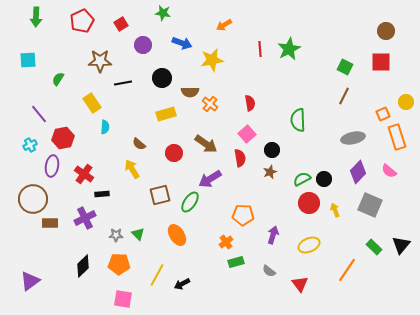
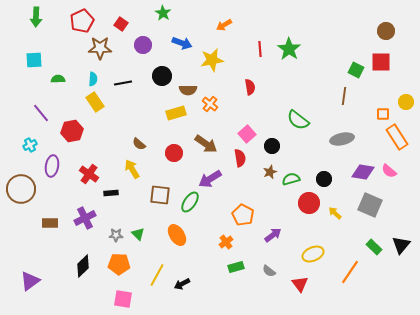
green star at (163, 13): rotated 21 degrees clockwise
red square at (121, 24): rotated 24 degrees counterclockwise
green star at (289, 49): rotated 10 degrees counterclockwise
cyan square at (28, 60): moved 6 px right
brown star at (100, 61): moved 13 px up
green square at (345, 67): moved 11 px right, 3 px down
black circle at (162, 78): moved 2 px up
green semicircle at (58, 79): rotated 56 degrees clockwise
brown semicircle at (190, 92): moved 2 px left, 2 px up
brown line at (344, 96): rotated 18 degrees counterclockwise
yellow rectangle at (92, 103): moved 3 px right, 1 px up
red semicircle at (250, 103): moved 16 px up
purple line at (39, 114): moved 2 px right, 1 px up
yellow rectangle at (166, 114): moved 10 px right, 1 px up
orange square at (383, 114): rotated 24 degrees clockwise
green semicircle at (298, 120): rotated 50 degrees counterclockwise
cyan semicircle at (105, 127): moved 12 px left, 48 px up
orange rectangle at (397, 137): rotated 15 degrees counterclockwise
red hexagon at (63, 138): moved 9 px right, 7 px up
gray ellipse at (353, 138): moved 11 px left, 1 px down
black circle at (272, 150): moved 4 px up
purple diamond at (358, 172): moved 5 px right; rotated 55 degrees clockwise
red cross at (84, 174): moved 5 px right
green semicircle at (302, 179): moved 11 px left; rotated 12 degrees clockwise
black rectangle at (102, 194): moved 9 px right, 1 px up
brown square at (160, 195): rotated 20 degrees clockwise
brown circle at (33, 199): moved 12 px left, 10 px up
yellow arrow at (335, 210): moved 3 px down; rotated 24 degrees counterclockwise
orange pentagon at (243, 215): rotated 25 degrees clockwise
purple arrow at (273, 235): rotated 36 degrees clockwise
yellow ellipse at (309, 245): moved 4 px right, 9 px down
green rectangle at (236, 262): moved 5 px down
orange line at (347, 270): moved 3 px right, 2 px down
